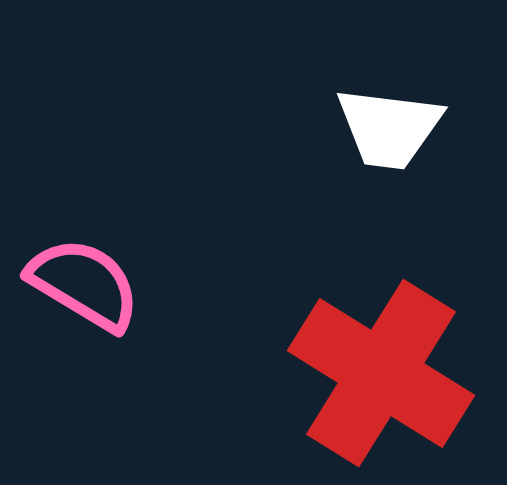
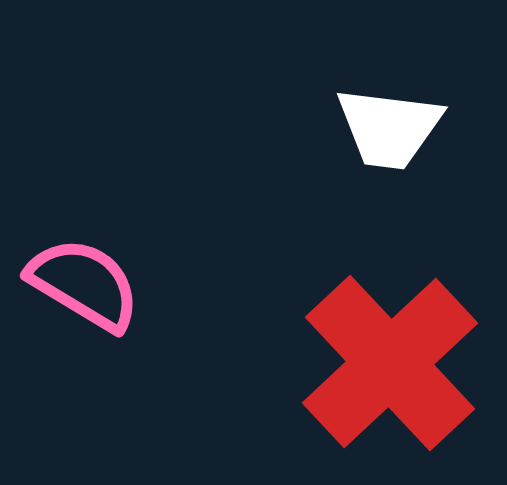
red cross: moved 9 px right, 10 px up; rotated 15 degrees clockwise
